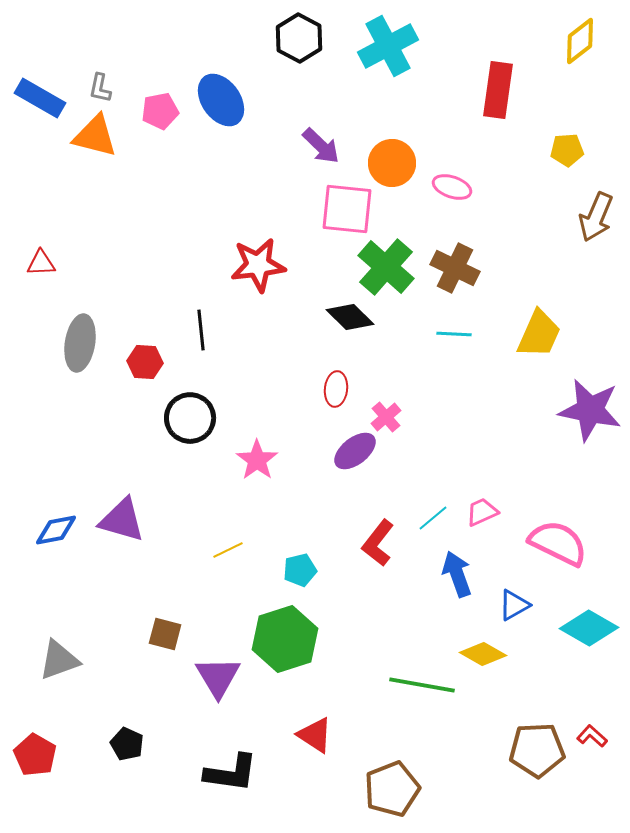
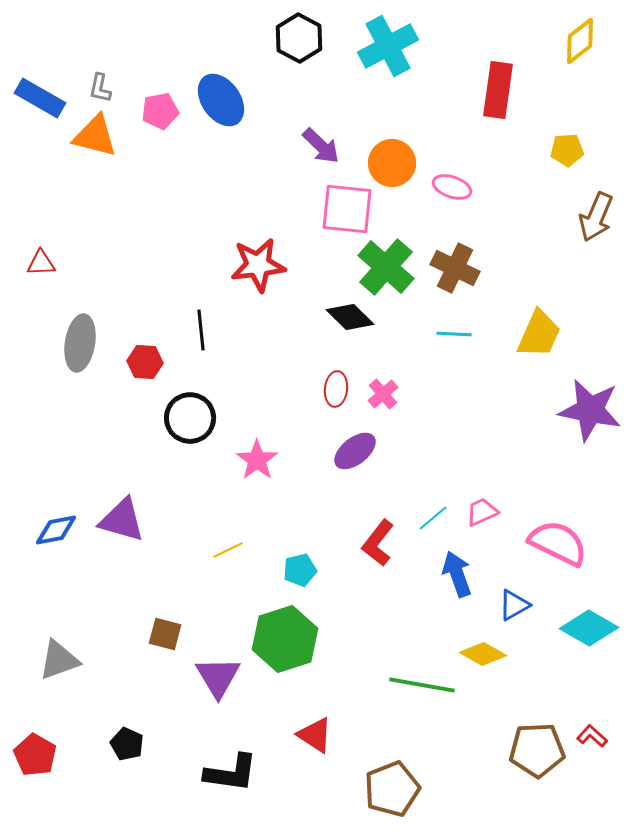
pink cross at (386, 417): moved 3 px left, 23 px up
